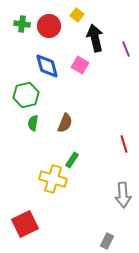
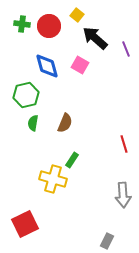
black arrow: rotated 36 degrees counterclockwise
